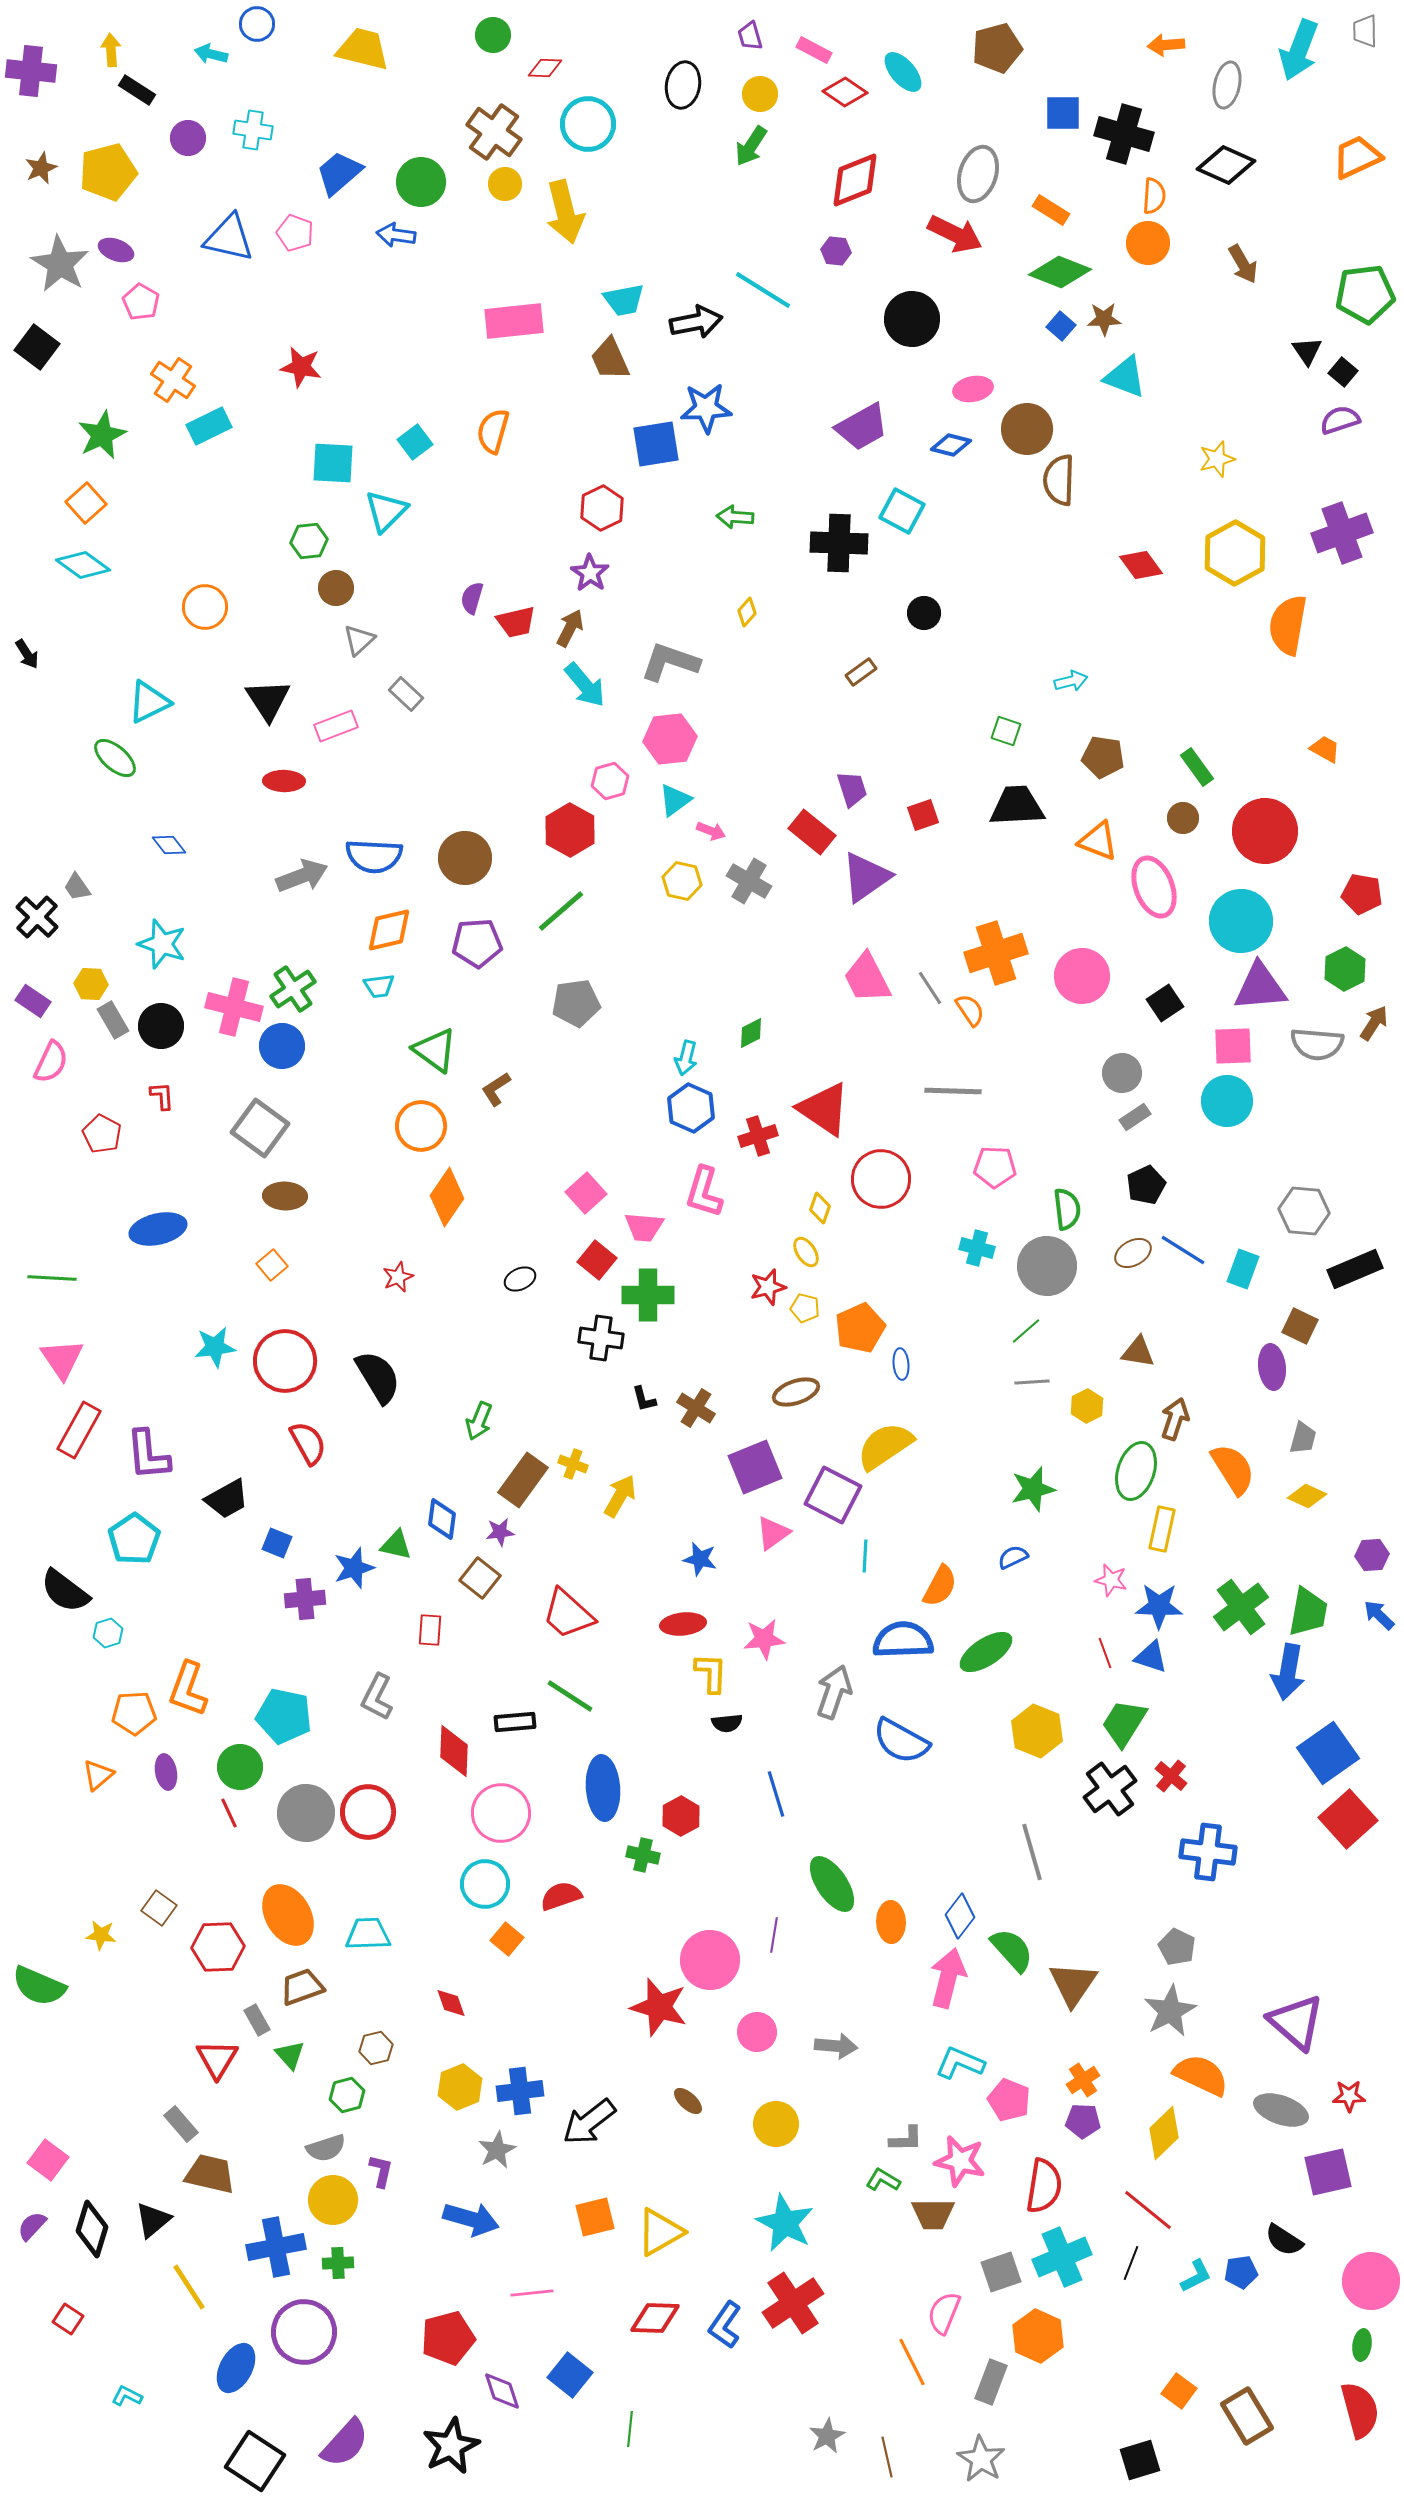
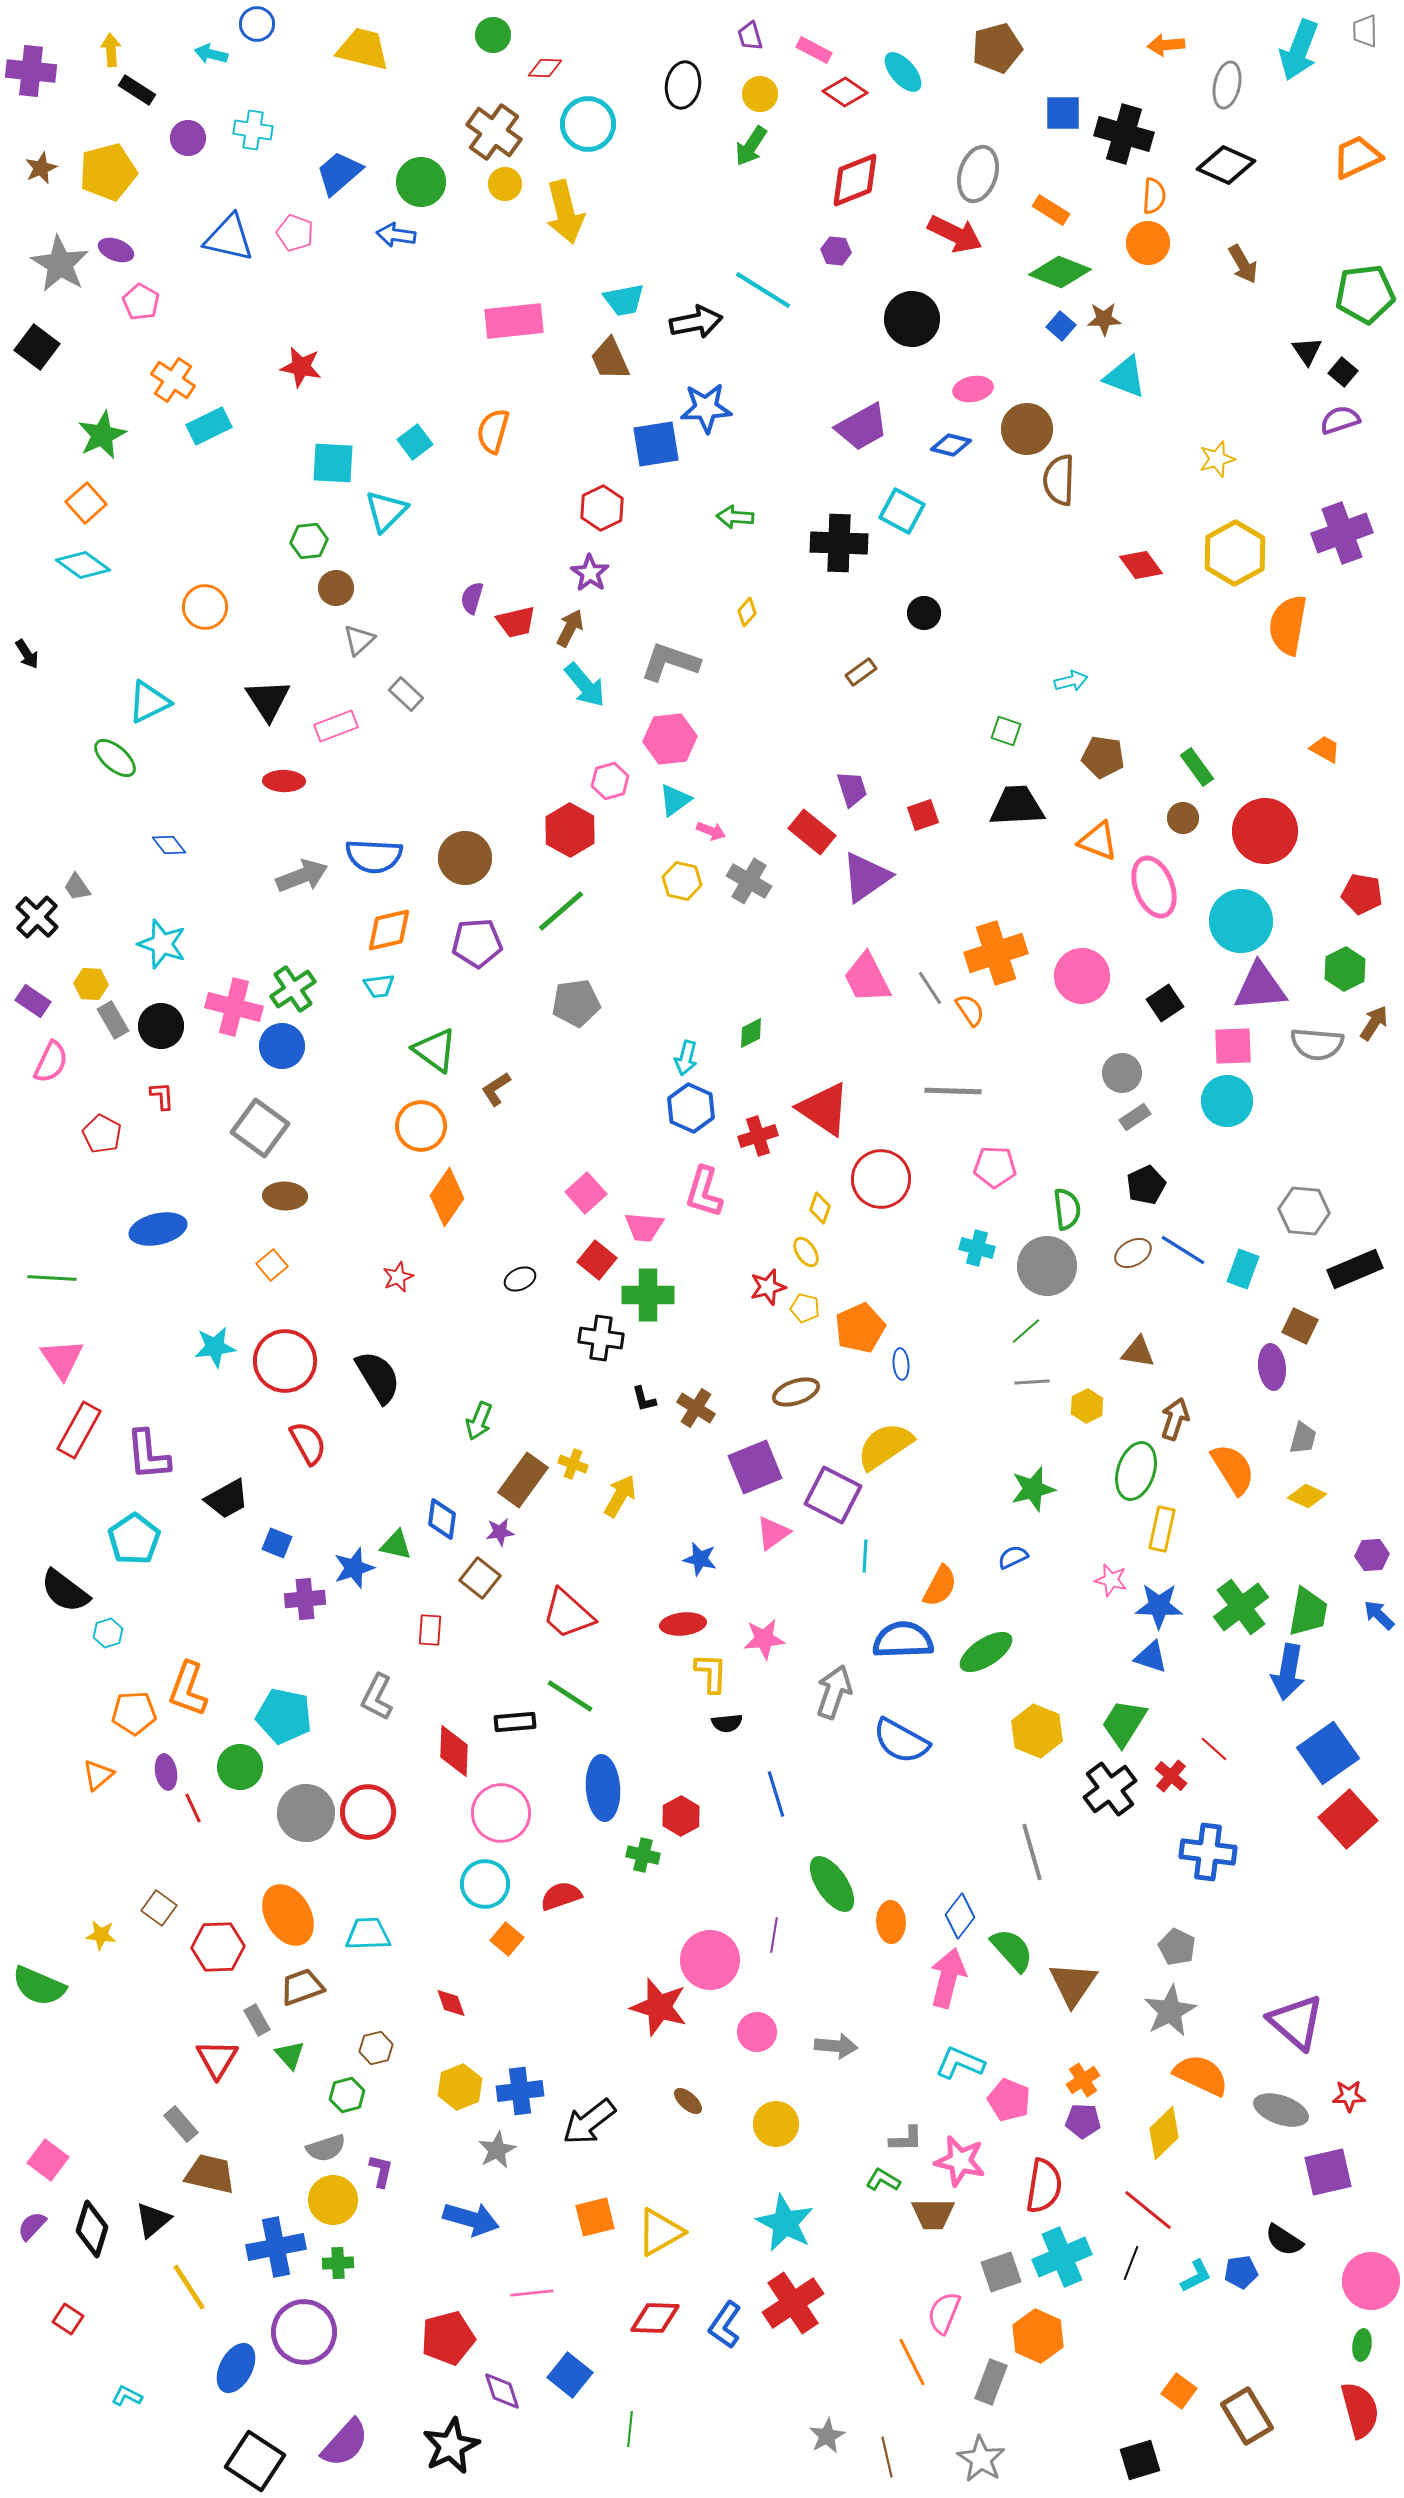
red line at (1105, 1653): moved 109 px right, 96 px down; rotated 28 degrees counterclockwise
red line at (229, 1813): moved 36 px left, 5 px up
